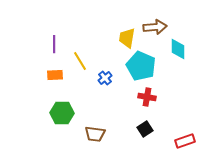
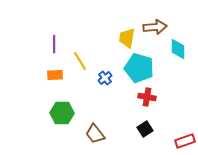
cyan pentagon: moved 2 px left, 2 px down; rotated 8 degrees counterclockwise
brown trapezoid: rotated 45 degrees clockwise
